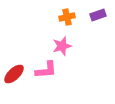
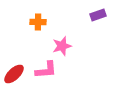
orange cross: moved 29 px left, 5 px down; rotated 14 degrees clockwise
